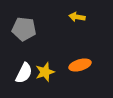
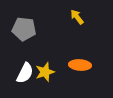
yellow arrow: rotated 42 degrees clockwise
orange ellipse: rotated 20 degrees clockwise
white semicircle: moved 1 px right
